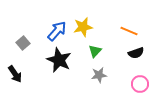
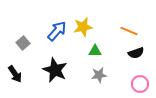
green triangle: rotated 48 degrees clockwise
black star: moved 4 px left, 10 px down
